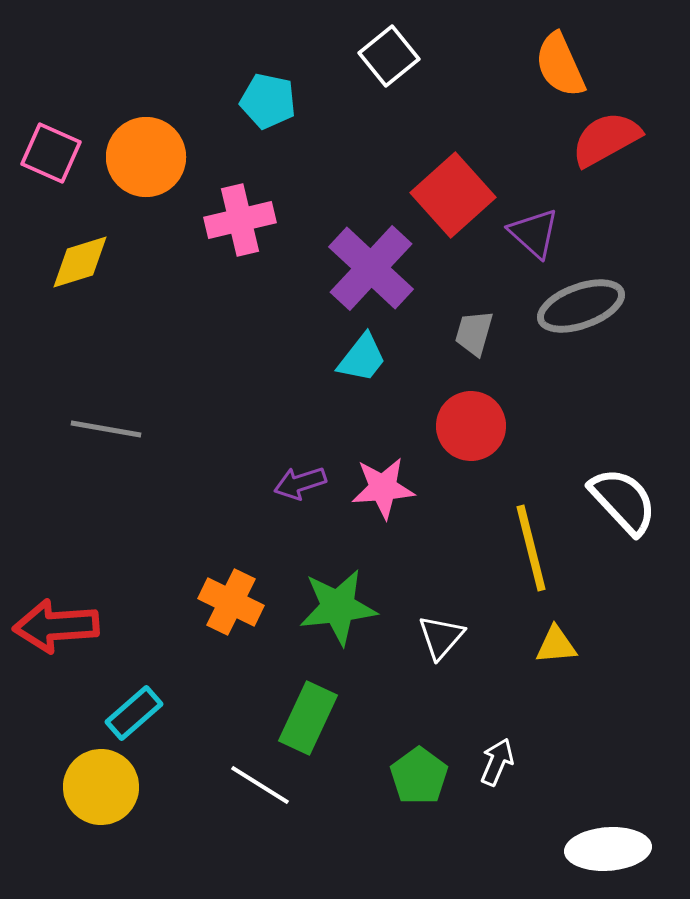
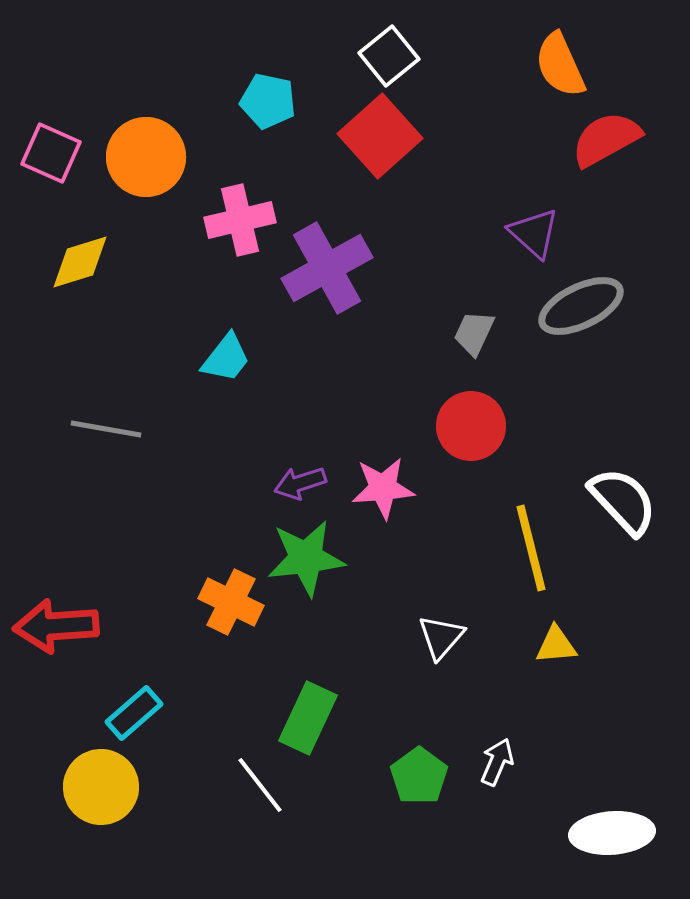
red square: moved 73 px left, 59 px up
purple cross: moved 44 px left; rotated 18 degrees clockwise
gray ellipse: rotated 6 degrees counterclockwise
gray trapezoid: rotated 9 degrees clockwise
cyan trapezoid: moved 136 px left
green star: moved 32 px left, 49 px up
white line: rotated 20 degrees clockwise
white ellipse: moved 4 px right, 16 px up
